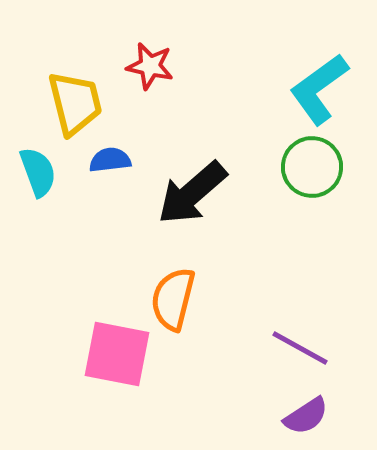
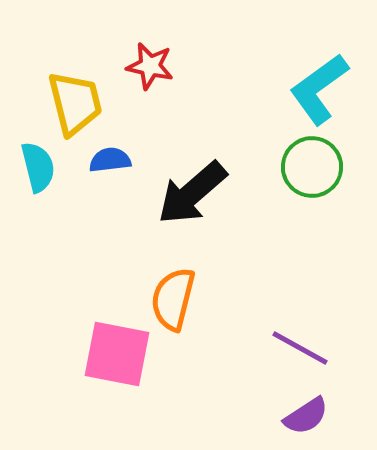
cyan semicircle: moved 5 px up; rotated 6 degrees clockwise
